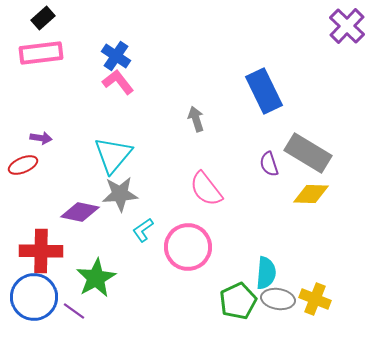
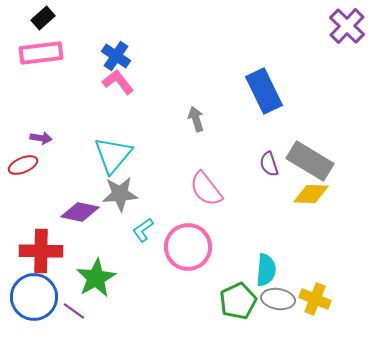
gray rectangle: moved 2 px right, 8 px down
cyan semicircle: moved 3 px up
